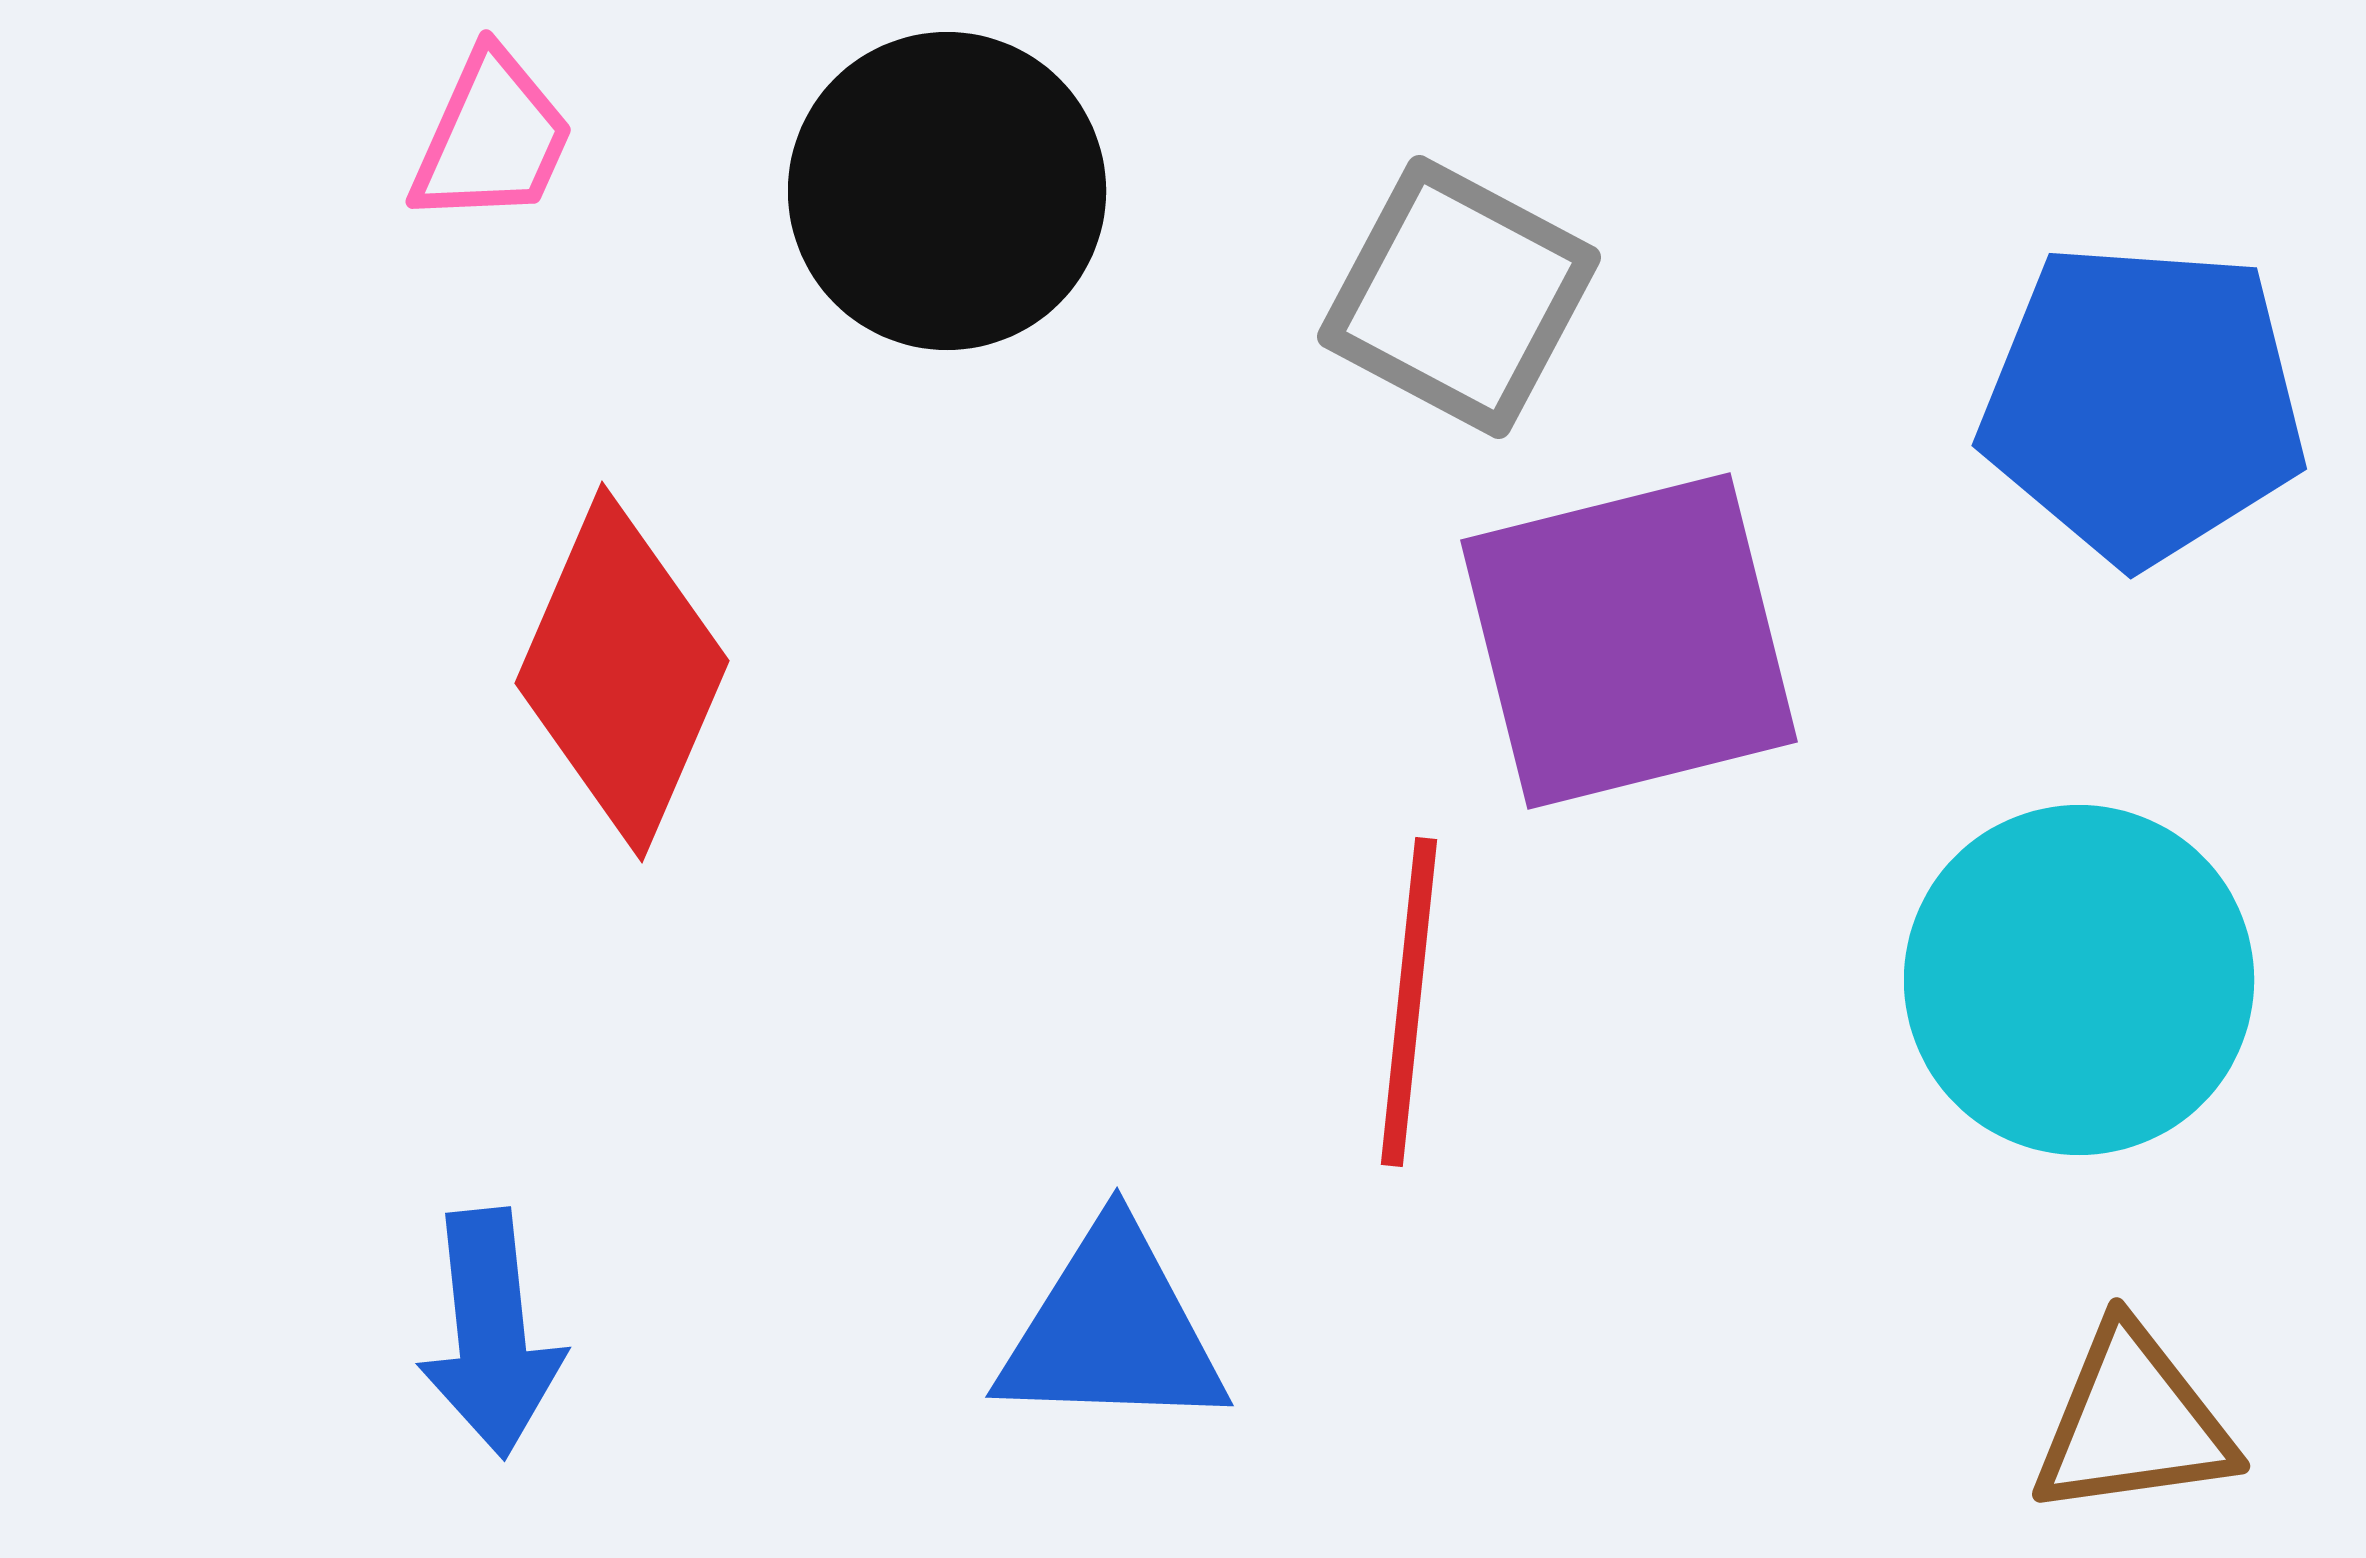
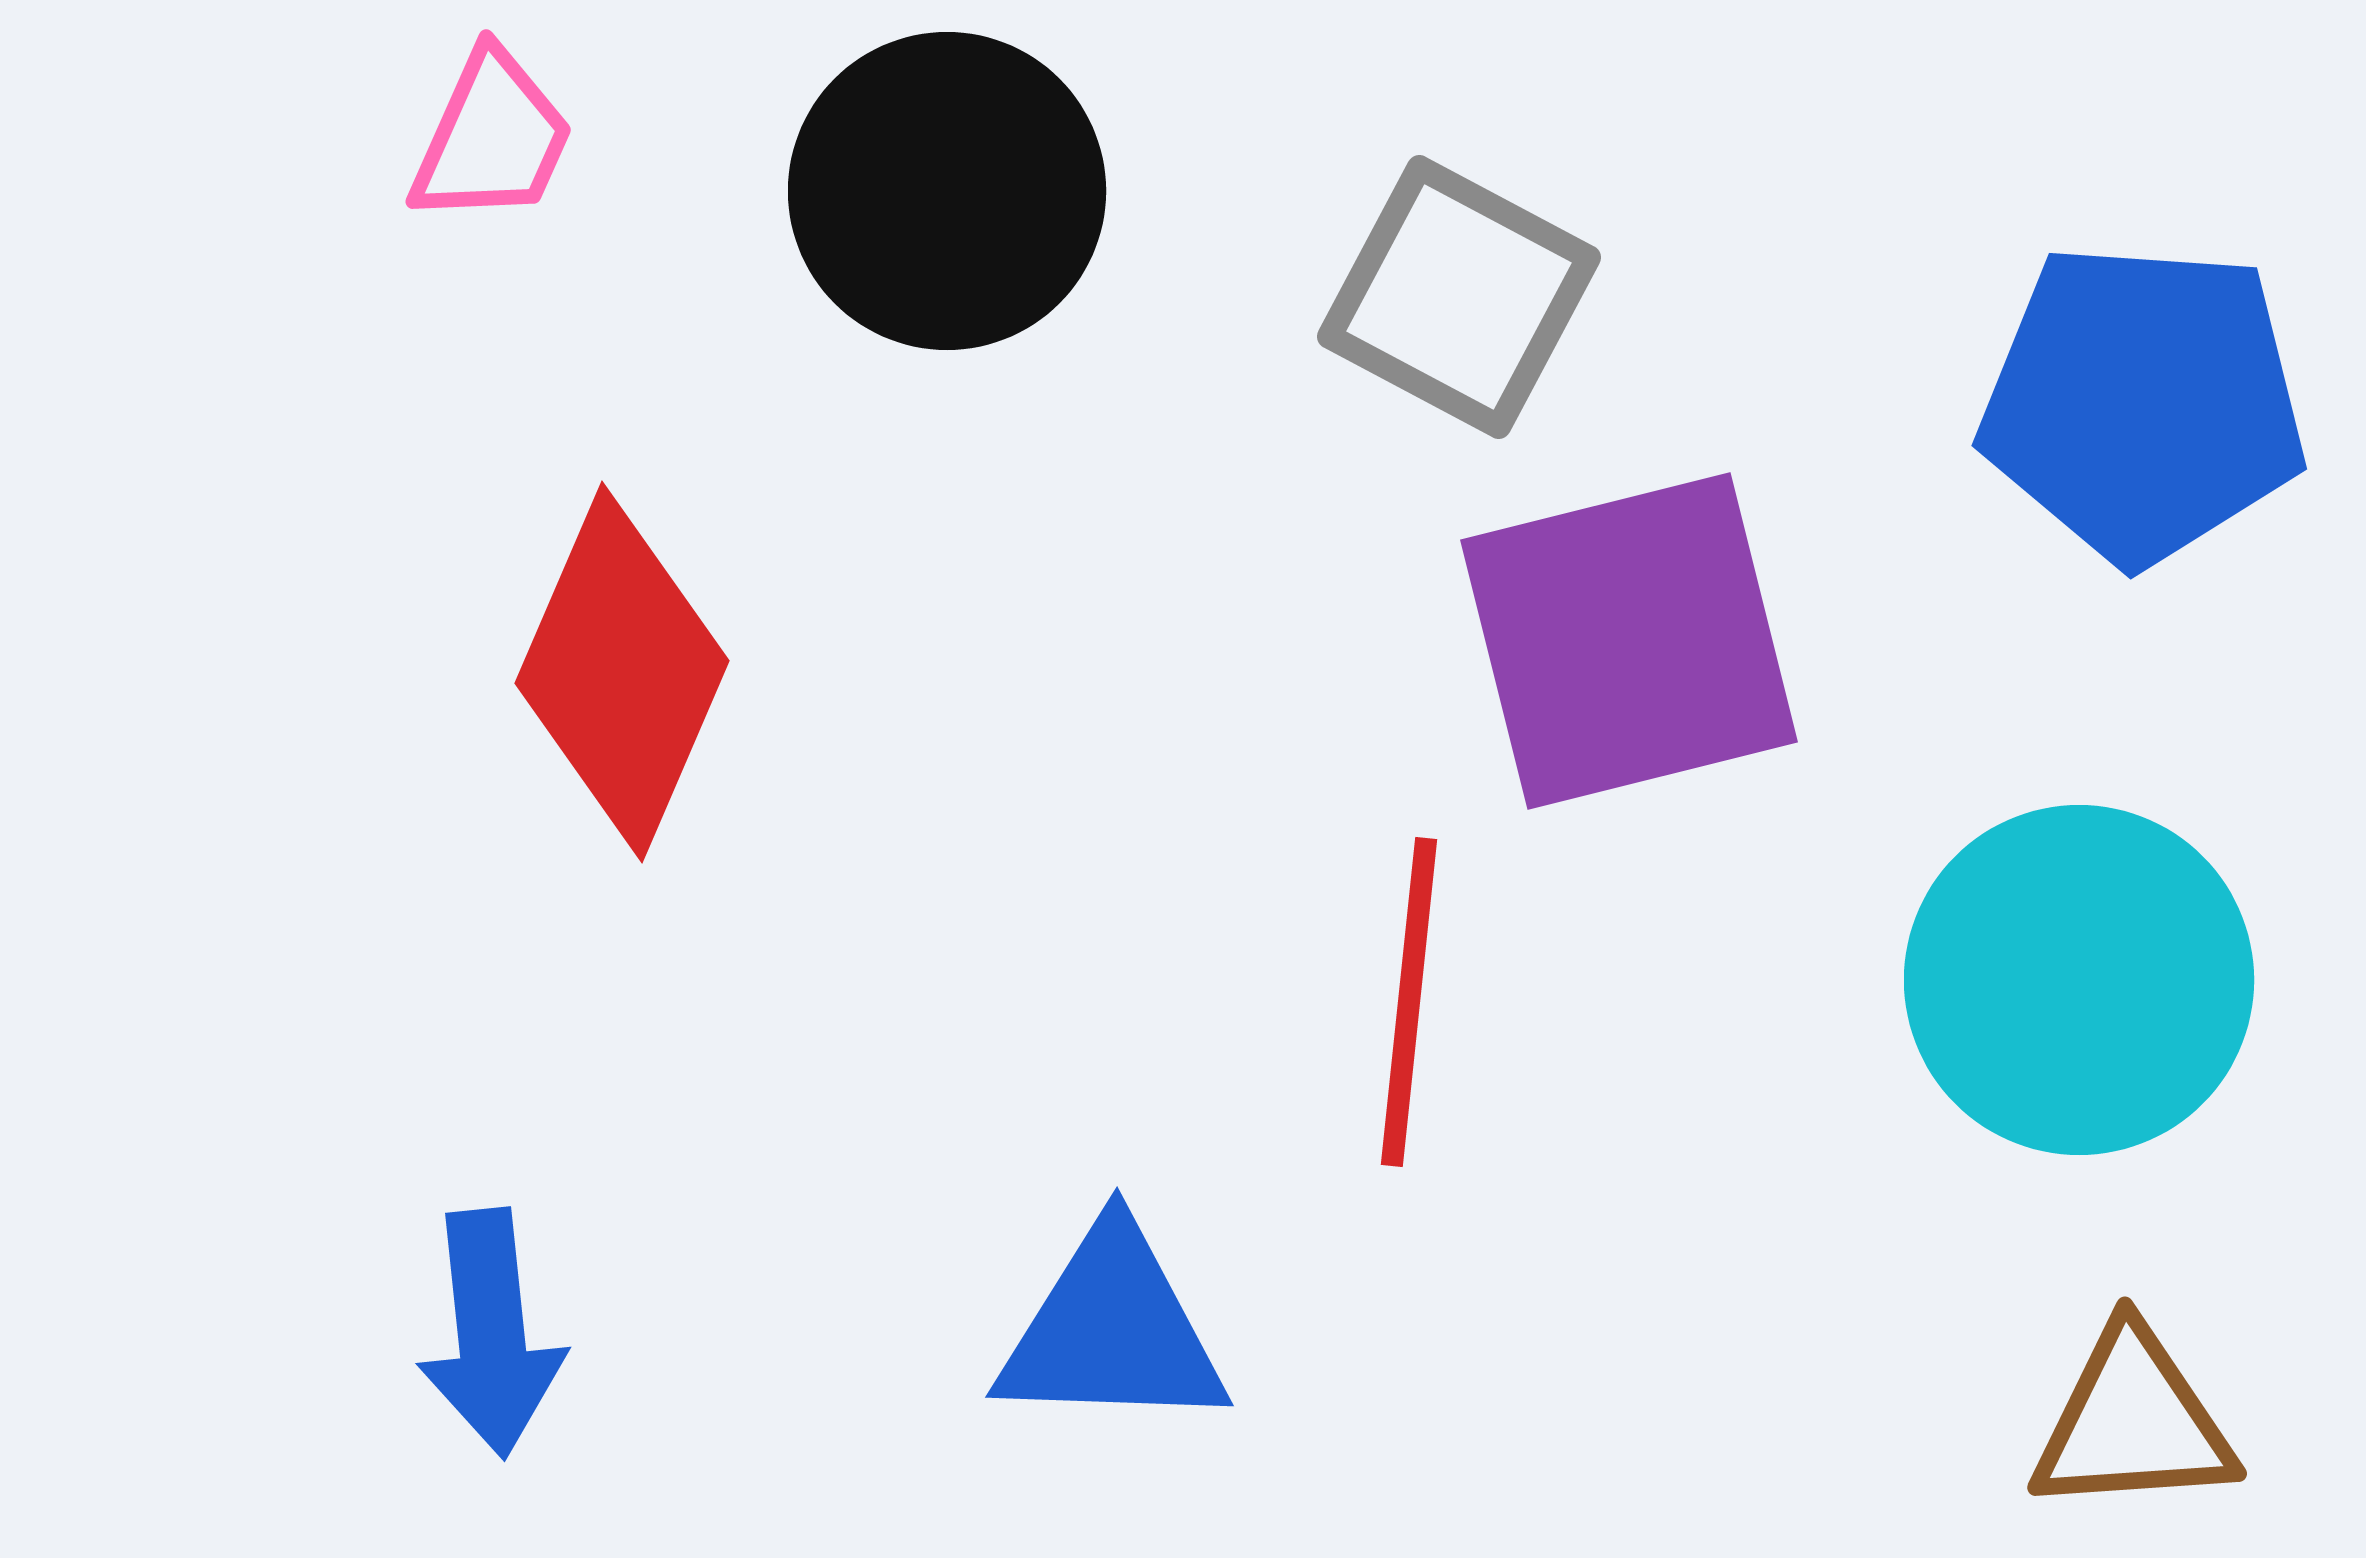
brown triangle: rotated 4 degrees clockwise
